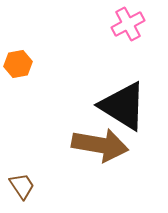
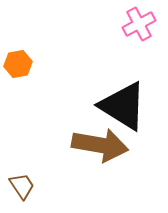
pink cross: moved 11 px right
